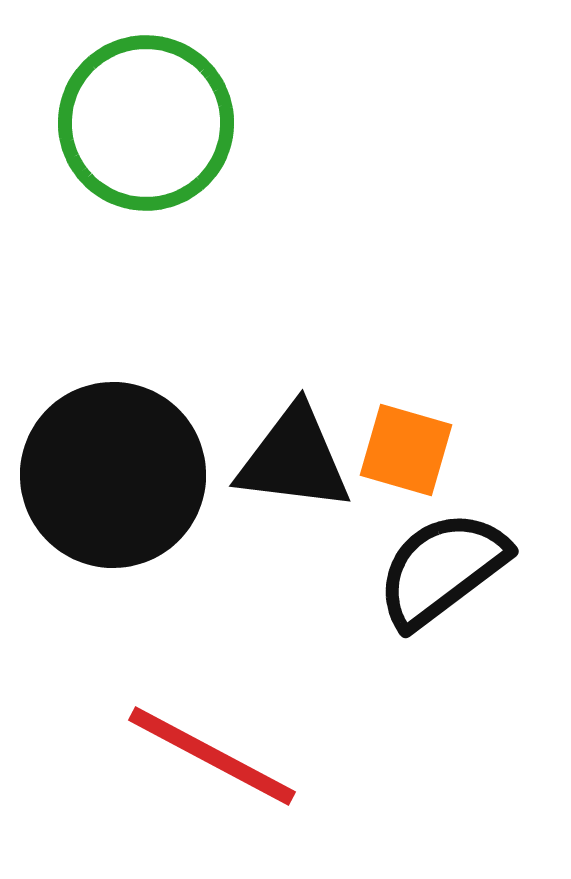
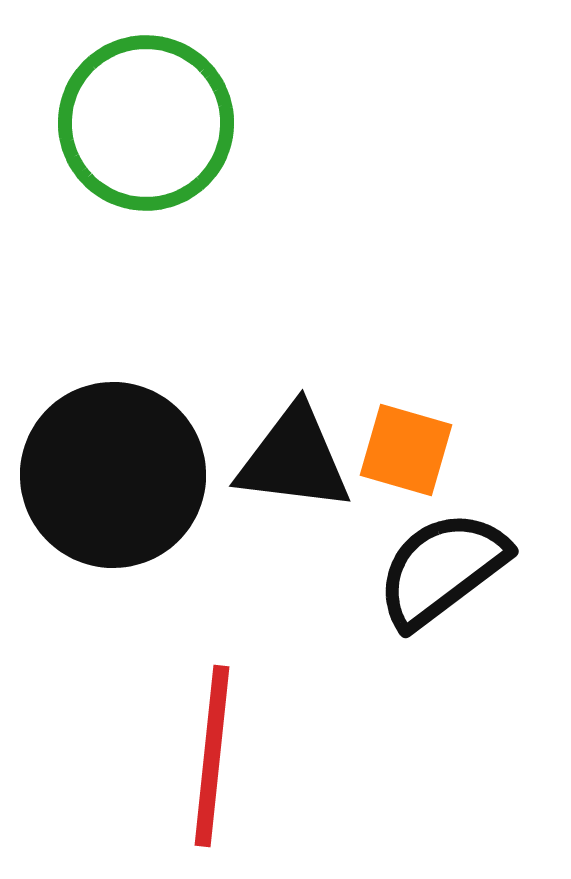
red line: rotated 68 degrees clockwise
